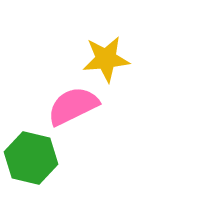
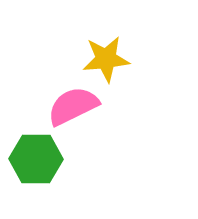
green hexagon: moved 5 px right, 1 px down; rotated 12 degrees counterclockwise
